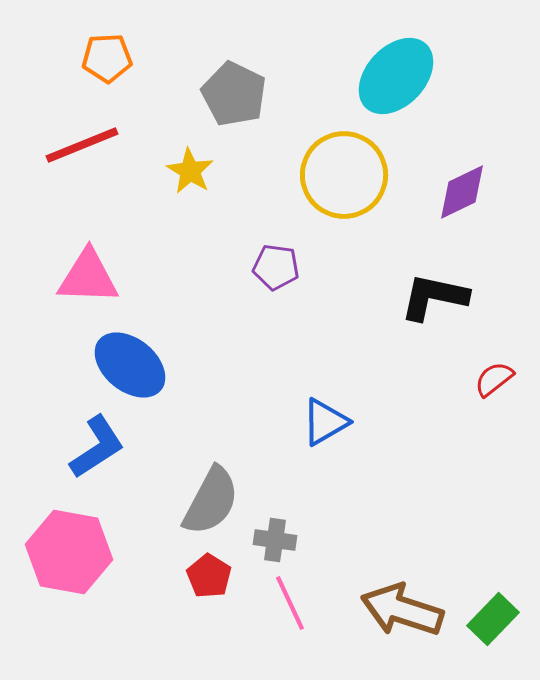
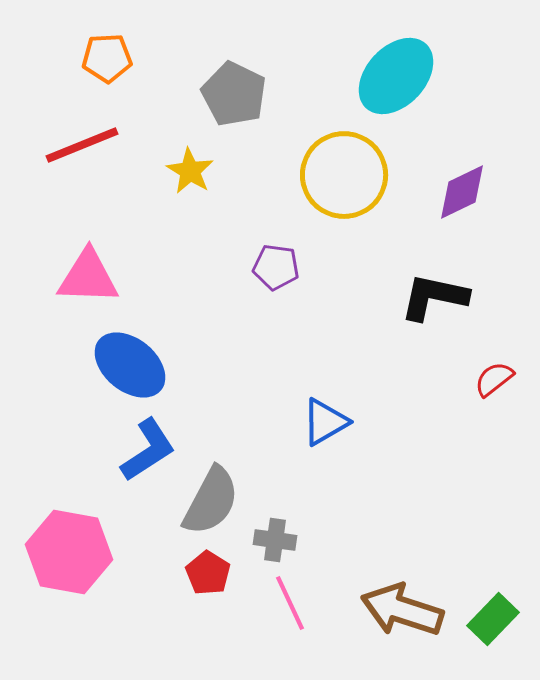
blue L-shape: moved 51 px right, 3 px down
red pentagon: moved 1 px left, 3 px up
